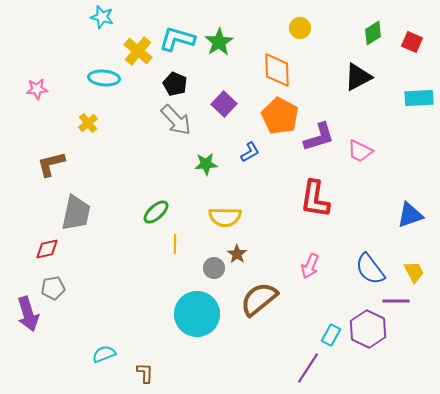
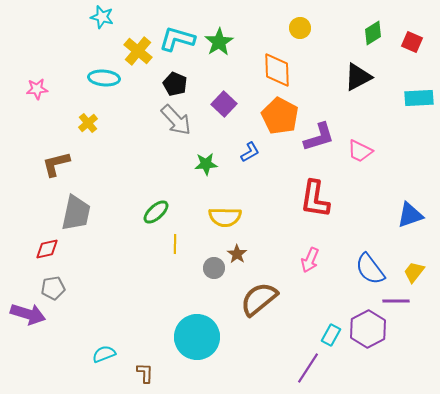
brown L-shape at (51, 164): moved 5 px right
pink arrow at (310, 266): moved 6 px up
yellow trapezoid at (414, 272): rotated 115 degrees counterclockwise
purple arrow at (28, 314): rotated 56 degrees counterclockwise
cyan circle at (197, 314): moved 23 px down
purple hexagon at (368, 329): rotated 6 degrees clockwise
